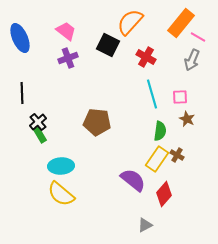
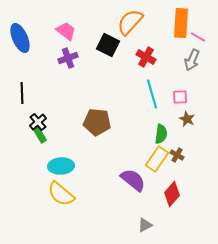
orange rectangle: rotated 36 degrees counterclockwise
green semicircle: moved 1 px right, 3 px down
red diamond: moved 8 px right
